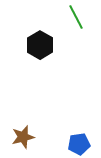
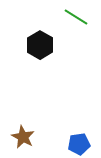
green line: rotated 30 degrees counterclockwise
brown star: rotated 30 degrees counterclockwise
